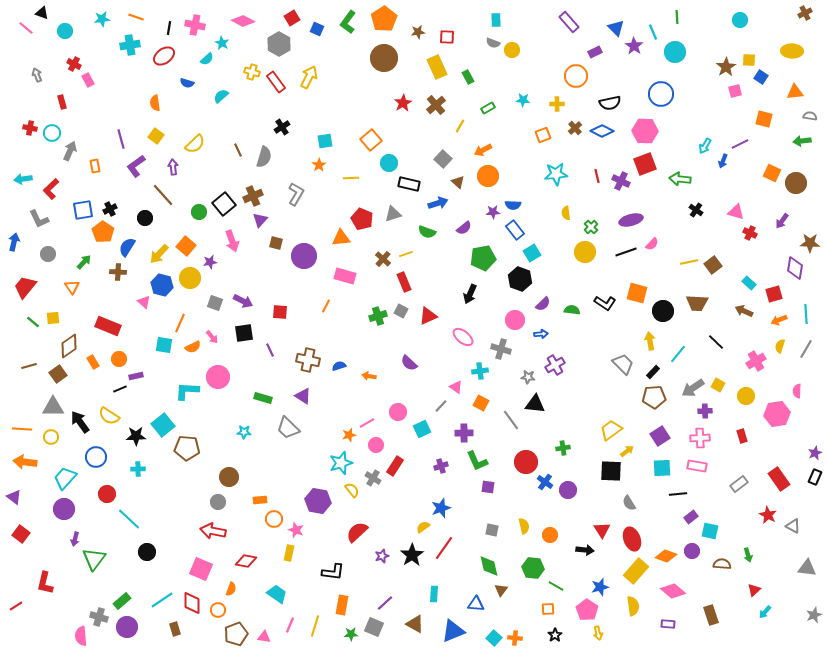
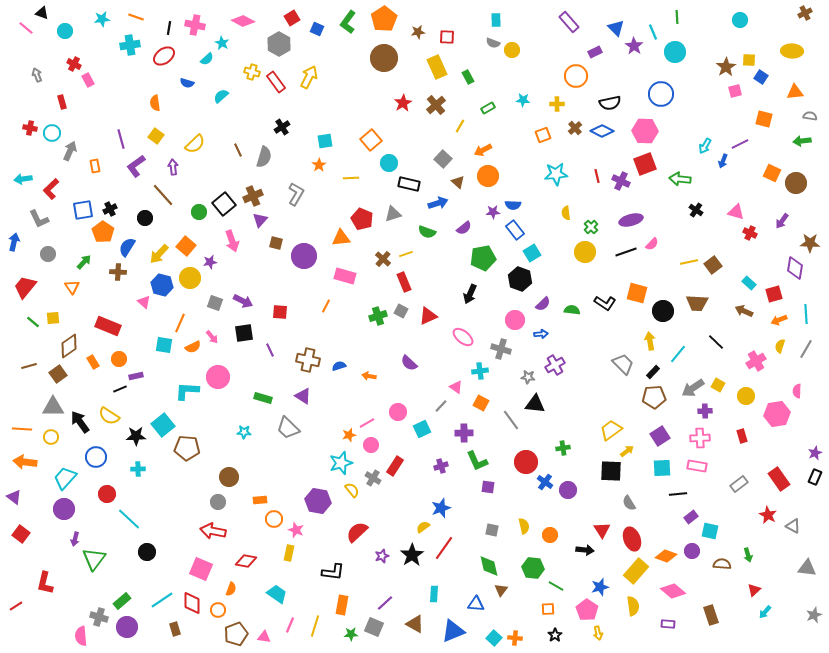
pink circle at (376, 445): moved 5 px left
